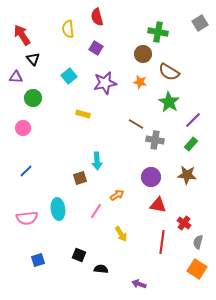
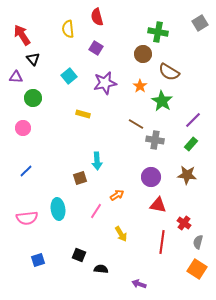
orange star: moved 4 px down; rotated 24 degrees clockwise
green star: moved 7 px left, 1 px up
